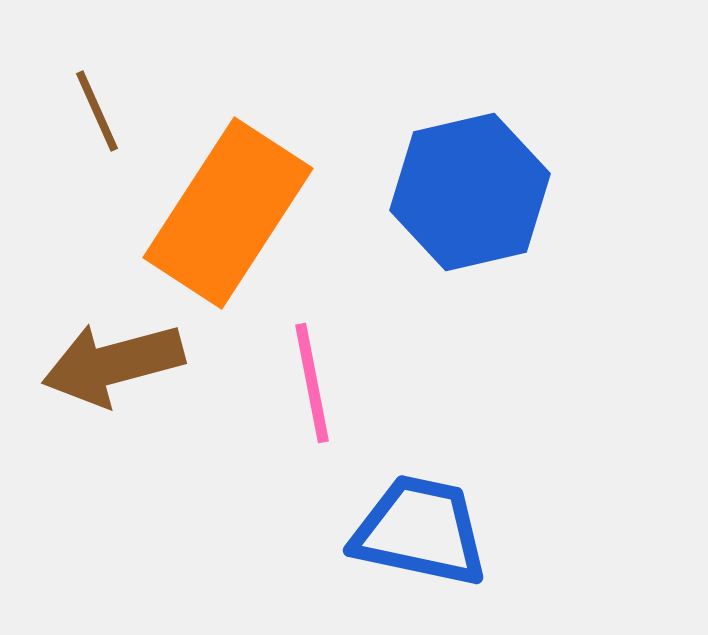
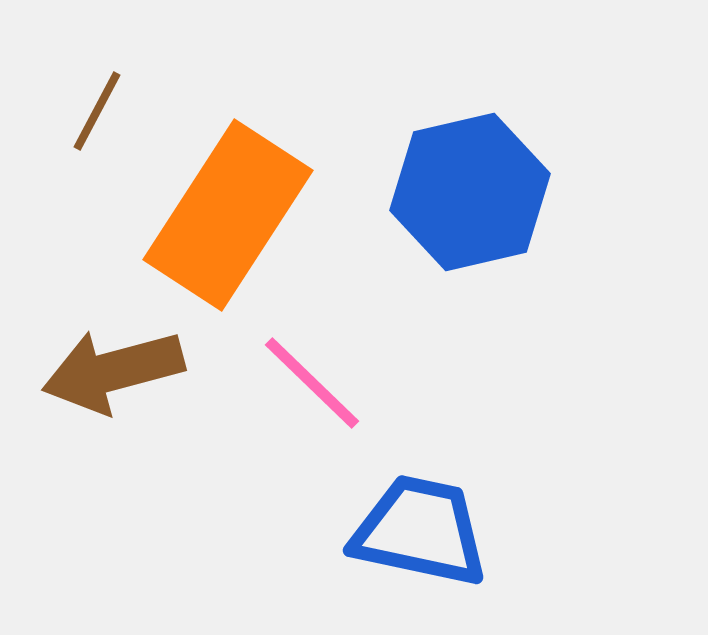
brown line: rotated 52 degrees clockwise
orange rectangle: moved 2 px down
brown arrow: moved 7 px down
pink line: rotated 35 degrees counterclockwise
